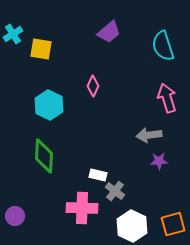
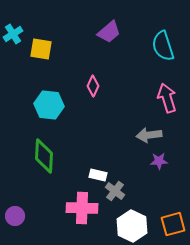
cyan hexagon: rotated 20 degrees counterclockwise
